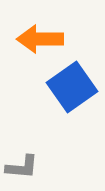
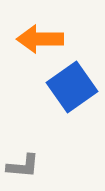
gray L-shape: moved 1 px right, 1 px up
